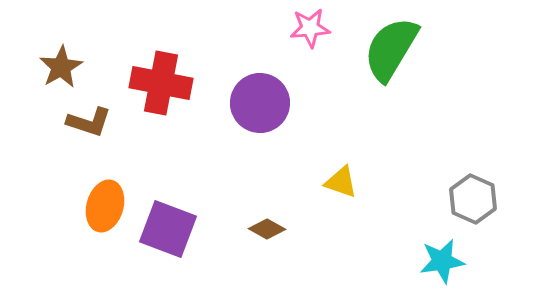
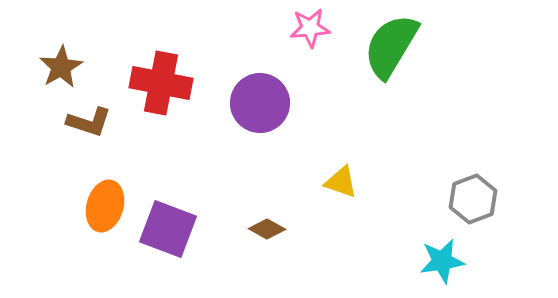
green semicircle: moved 3 px up
gray hexagon: rotated 15 degrees clockwise
